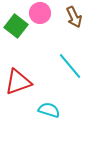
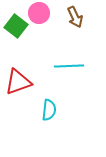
pink circle: moved 1 px left
brown arrow: moved 1 px right
cyan line: moved 1 px left; rotated 52 degrees counterclockwise
cyan semicircle: rotated 80 degrees clockwise
